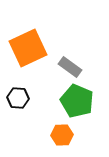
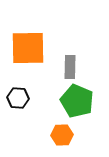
orange square: rotated 24 degrees clockwise
gray rectangle: rotated 55 degrees clockwise
